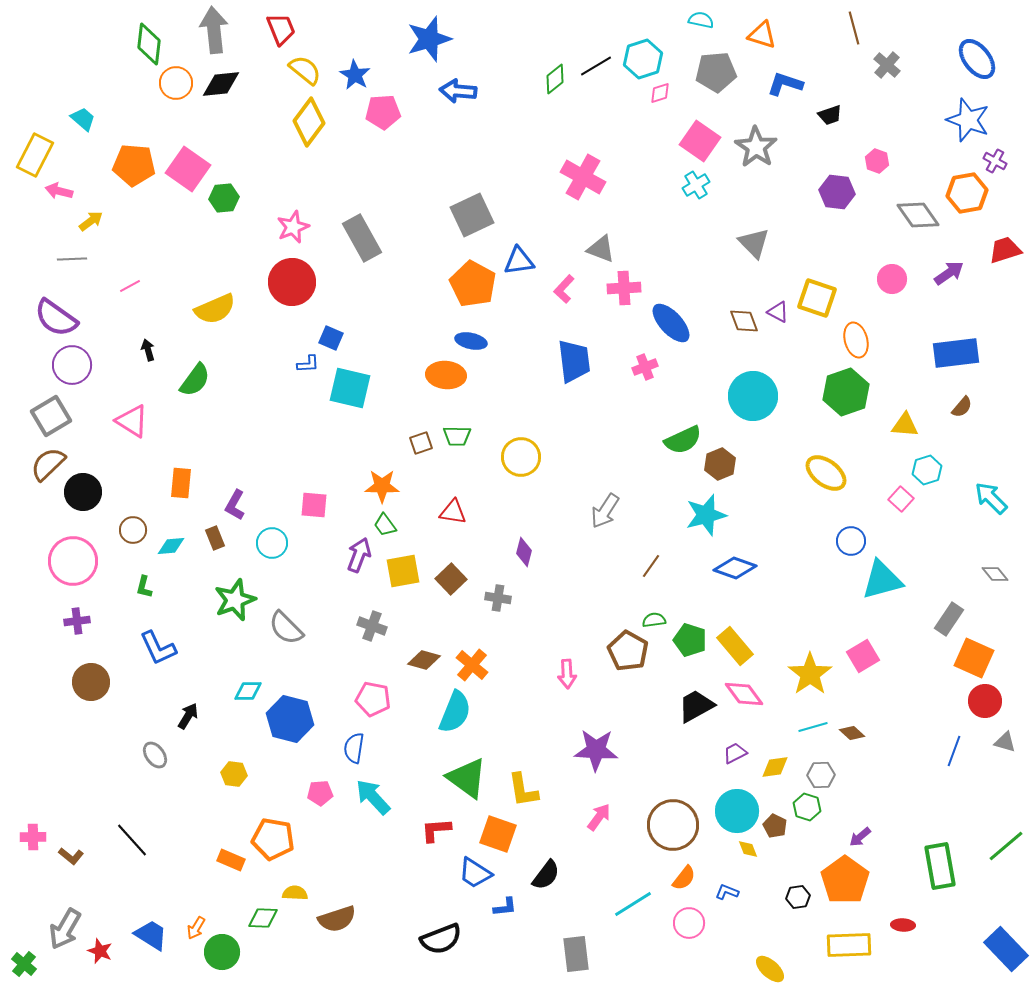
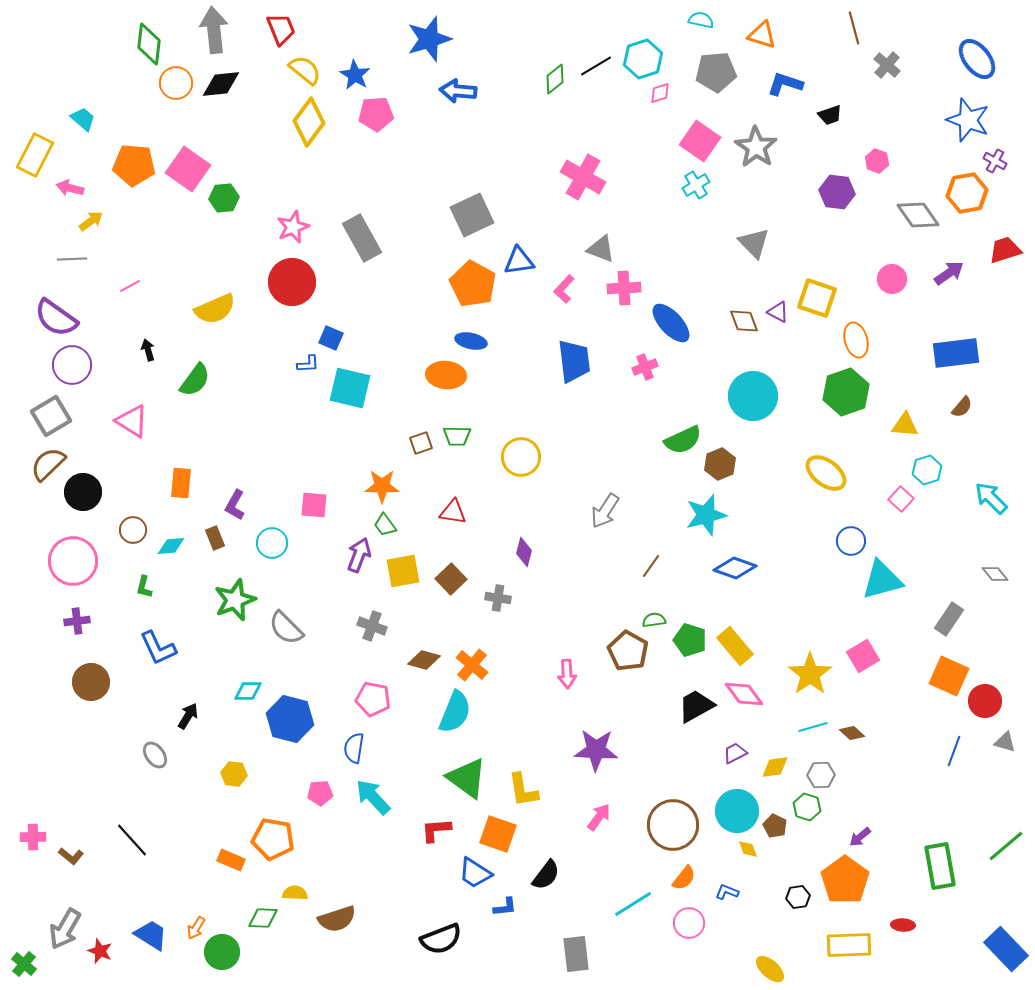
pink pentagon at (383, 112): moved 7 px left, 2 px down
pink arrow at (59, 191): moved 11 px right, 3 px up
orange square at (974, 658): moved 25 px left, 18 px down
